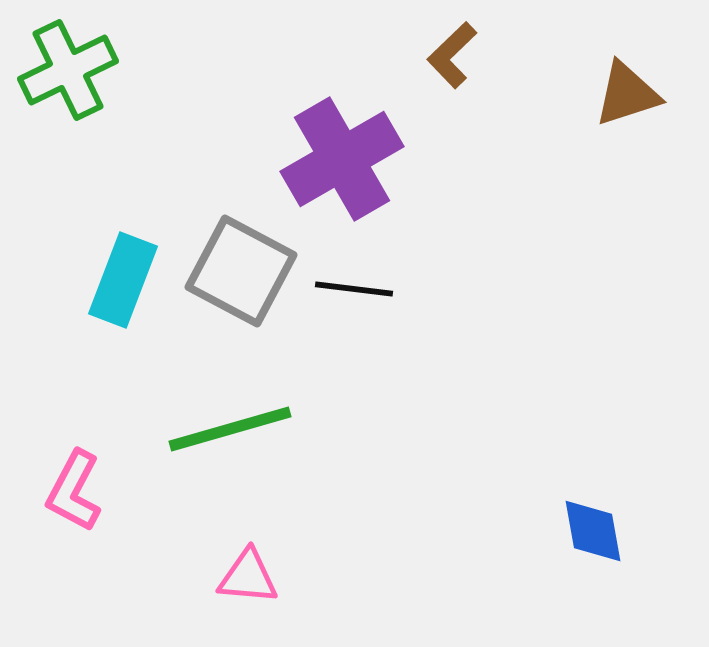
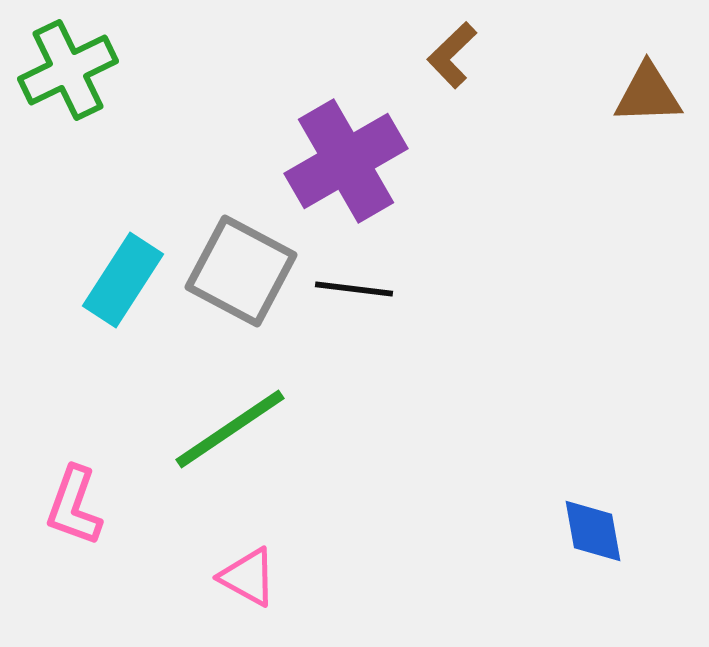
brown triangle: moved 21 px right; rotated 16 degrees clockwise
purple cross: moved 4 px right, 2 px down
cyan rectangle: rotated 12 degrees clockwise
green line: rotated 18 degrees counterclockwise
pink L-shape: moved 15 px down; rotated 8 degrees counterclockwise
pink triangle: rotated 24 degrees clockwise
